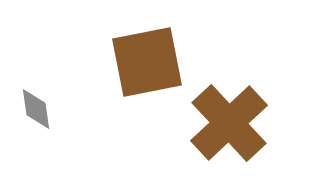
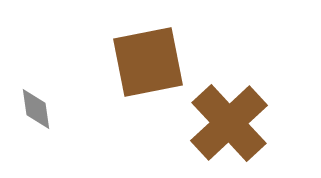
brown square: moved 1 px right
